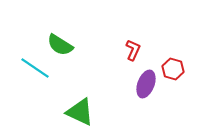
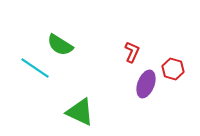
red L-shape: moved 1 px left, 2 px down
